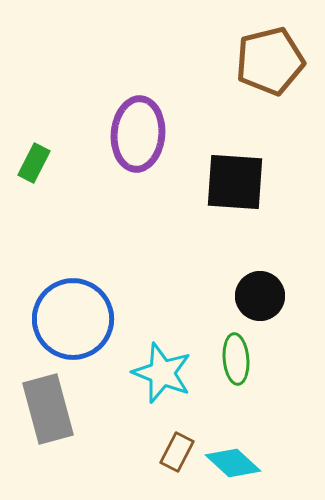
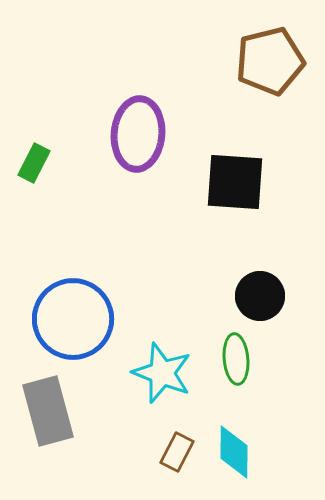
gray rectangle: moved 2 px down
cyan diamond: moved 1 px right, 11 px up; rotated 48 degrees clockwise
